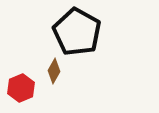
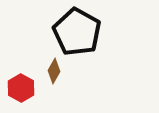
red hexagon: rotated 8 degrees counterclockwise
